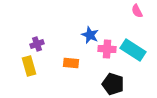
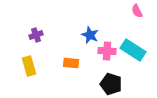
purple cross: moved 1 px left, 9 px up
pink cross: moved 2 px down
black pentagon: moved 2 px left
